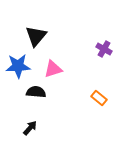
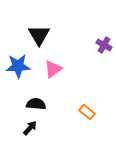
black triangle: moved 3 px right, 1 px up; rotated 10 degrees counterclockwise
purple cross: moved 4 px up
pink triangle: rotated 18 degrees counterclockwise
black semicircle: moved 12 px down
orange rectangle: moved 12 px left, 14 px down
